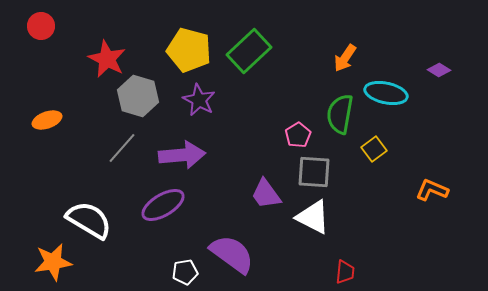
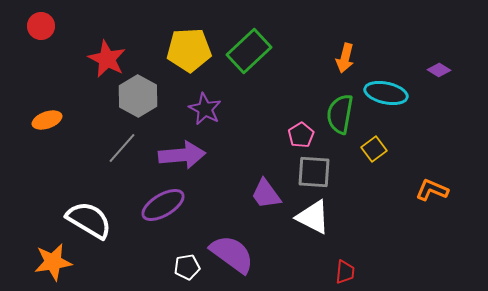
yellow pentagon: rotated 18 degrees counterclockwise
orange arrow: rotated 20 degrees counterclockwise
gray hexagon: rotated 12 degrees clockwise
purple star: moved 6 px right, 9 px down
pink pentagon: moved 3 px right
white pentagon: moved 2 px right, 5 px up
